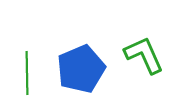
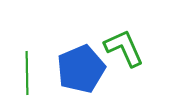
green L-shape: moved 20 px left, 7 px up
